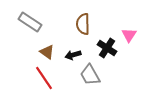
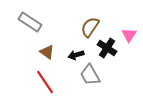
brown semicircle: moved 7 px right, 3 px down; rotated 35 degrees clockwise
black arrow: moved 3 px right
red line: moved 1 px right, 4 px down
